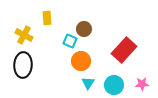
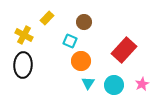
yellow rectangle: rotated 48 degrees clockwise
brown circle: moved 7 px up
pink star: rotated 24 degrees counterclockwise
